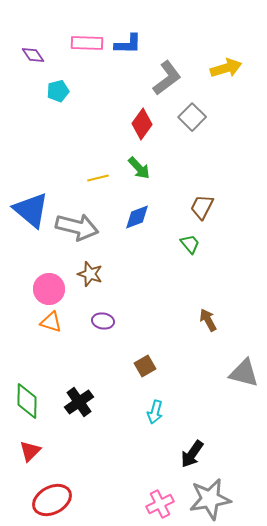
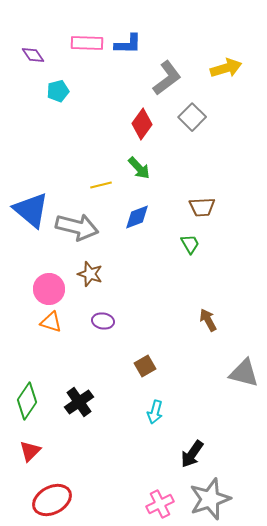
yellow line: moved 3 px right, 7 px down
brown trapezoid: rotated 120 degrees counterclockwise
green trapezoid: rotated 10 degrees clockwise
green diamond: rotated 33 degrees clockwise
gray star: rotated 9 degrees counterclockwise
